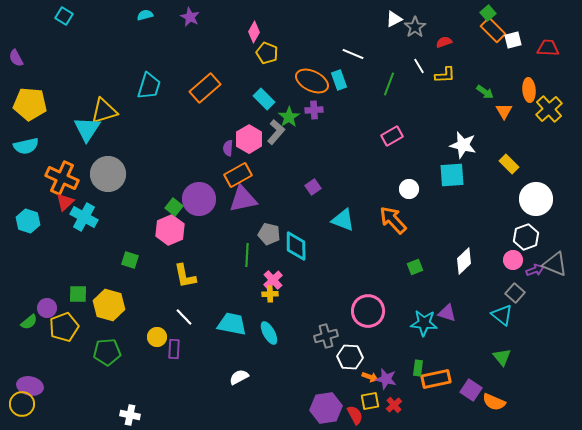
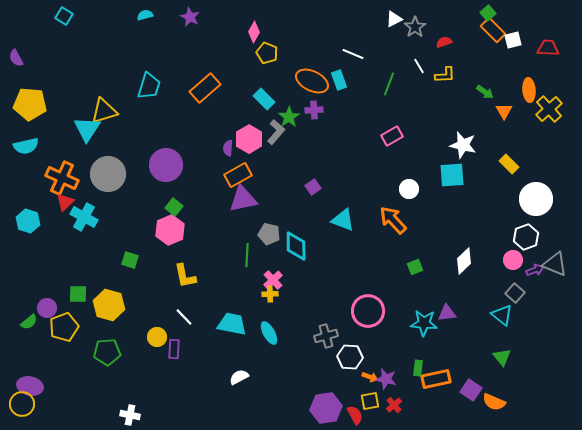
purple circle at (199, 199): moved 33 px left, 34 px up
purple triangle at (447, 313): rotated 24 degrees counterclockwise
